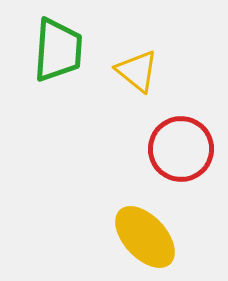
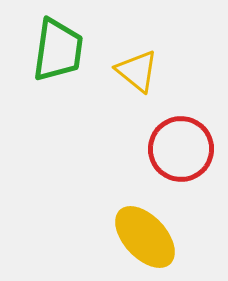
green trapezoid: rotated 4 degrees clockwise
